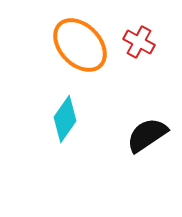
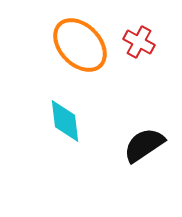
cyan diamond: moved 2 px down; rotated 42 degrees counterclockwise
black semicircle: moved 3 px left, 10 px down
